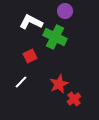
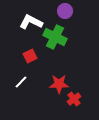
red star: rotated 24 degrees clockwise
